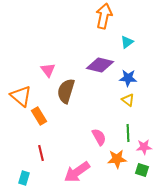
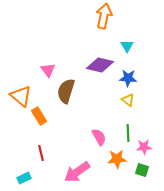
cyan triangle: moved 4 px down; rotated 24 degrees counterclockwise
cyan rectangle: rotated 48 degrees clockwise
